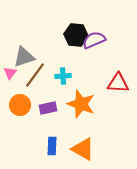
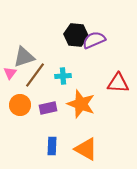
orange triangle: moved 3 px right
